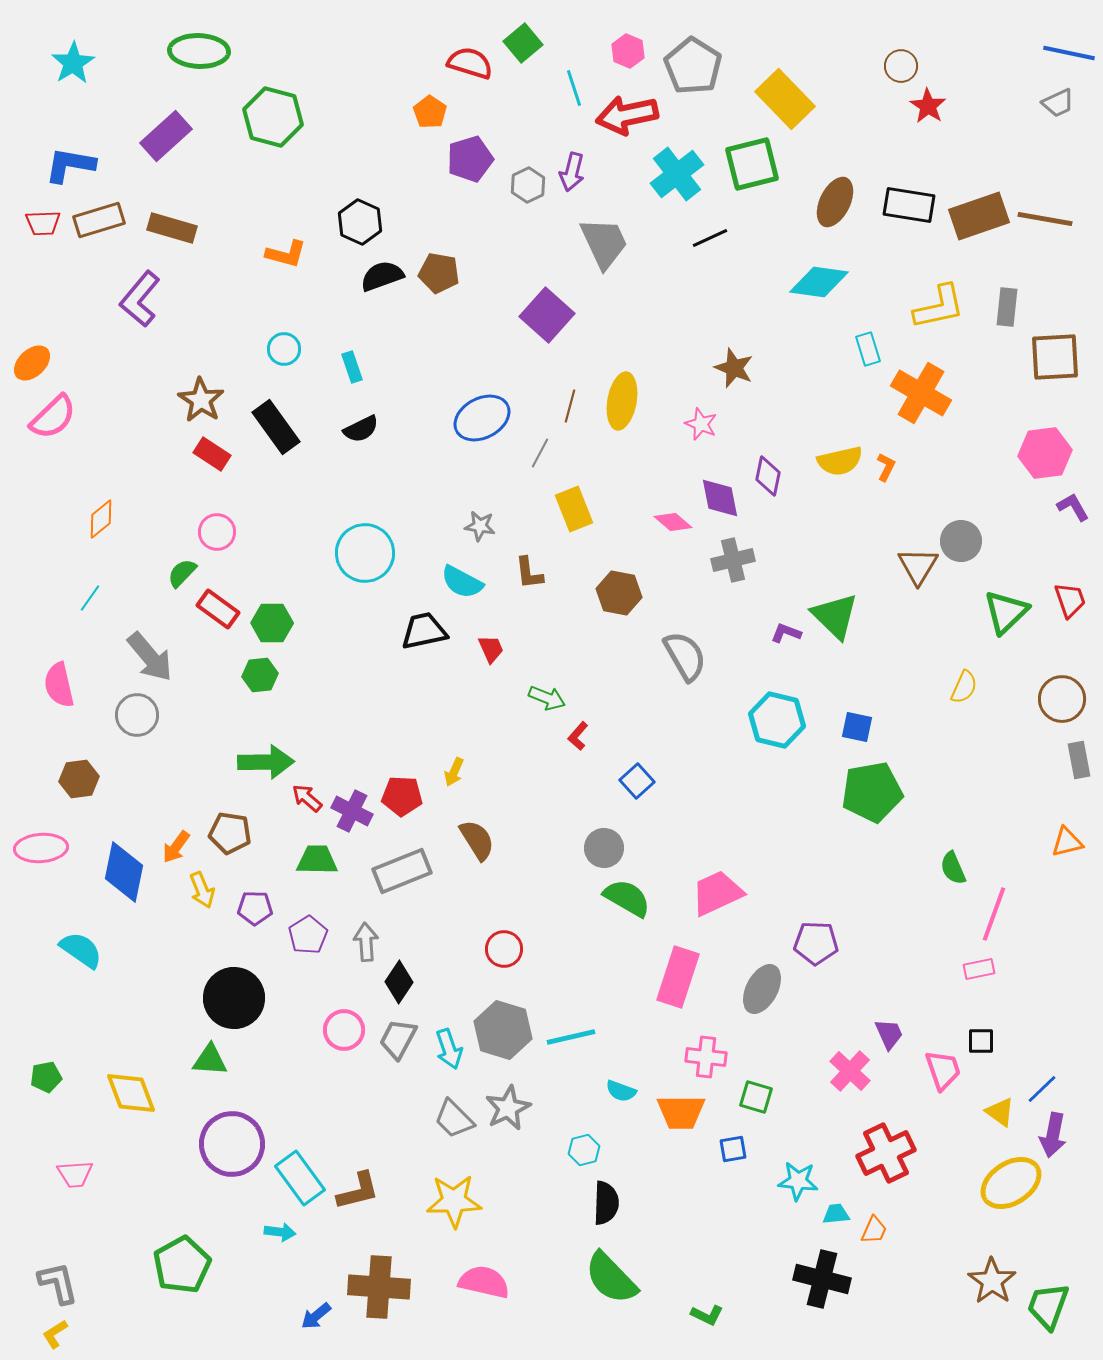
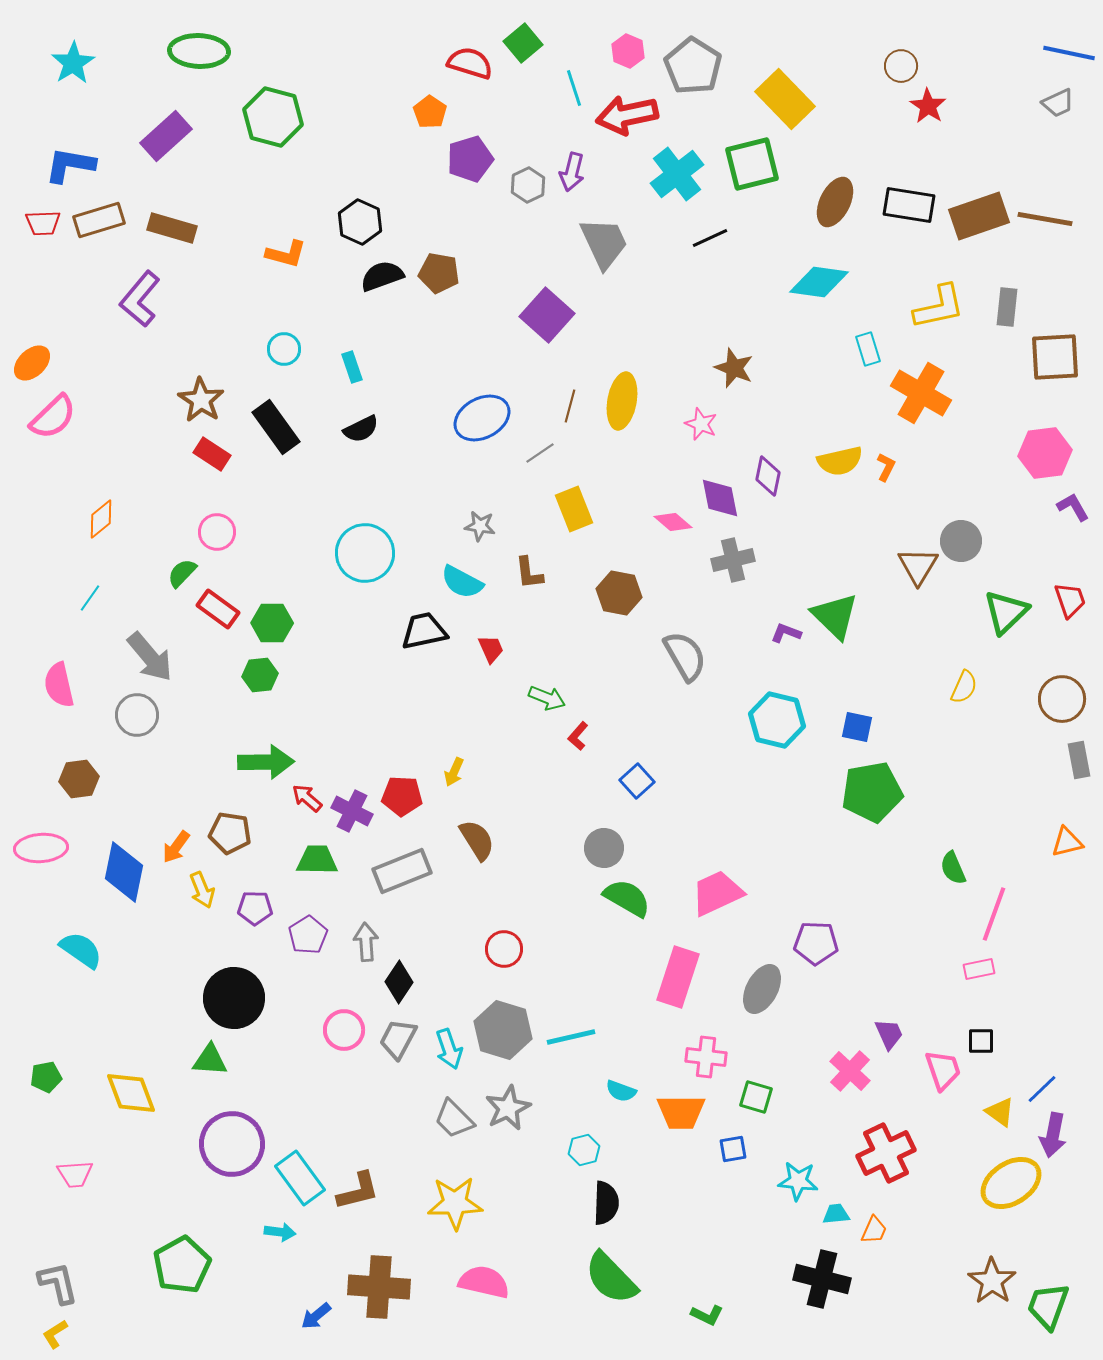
gray line at (540, 453): rotated 28 degrees clockwise
yellow star at (454, 1201): moved 1 px right, 2 px down
